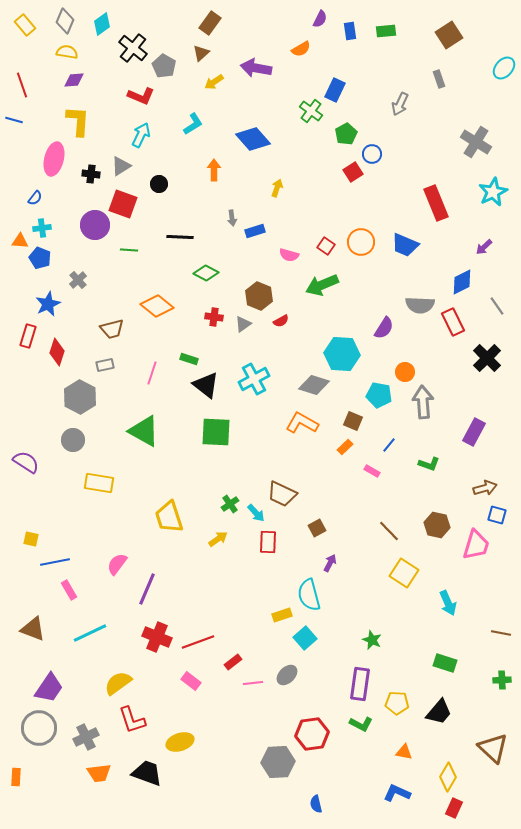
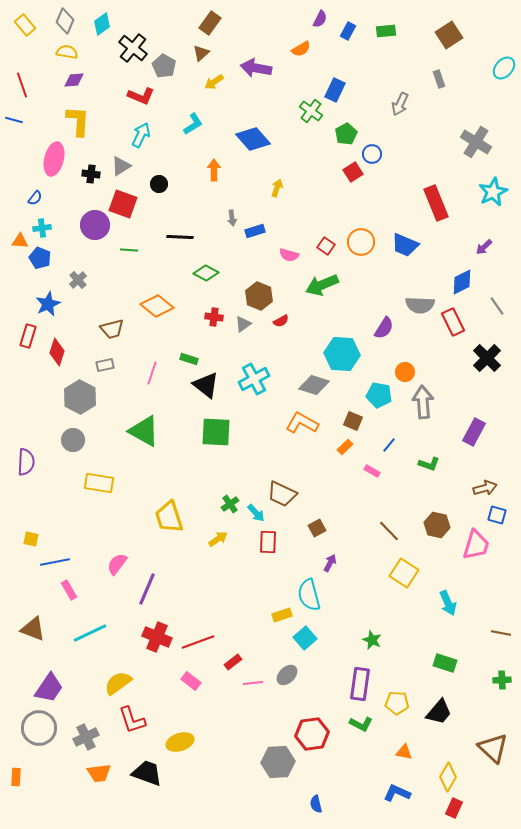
blue rectangle at (350, 31): moved 2 px left; rotated 36 degrees clockwise
purple semicircle at (26, 462): rotated 60 degrees clockwise
